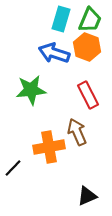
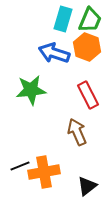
cyan rectangle: moved 2 px right
orange cross: moved 5 px left, 25 px down
black line: moved 7 px right, 2 px up; rotated 24 degrees clockwise
black triangle: moved 10 px up; rotated 15 degrees counterclockwise
